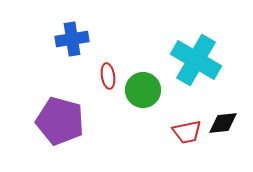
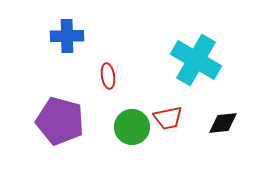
blue cross: moved 5 px left, 3 px up; rotated 8 degrees clockwise
green circle: moved 11 px left, 37 px down
red trapezoid: moved 19 px left, 14 px up
